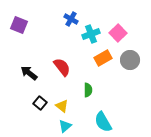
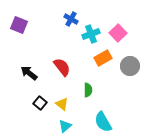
gray circle: moved 6 px down
yellow triangle: moved 2 px up
